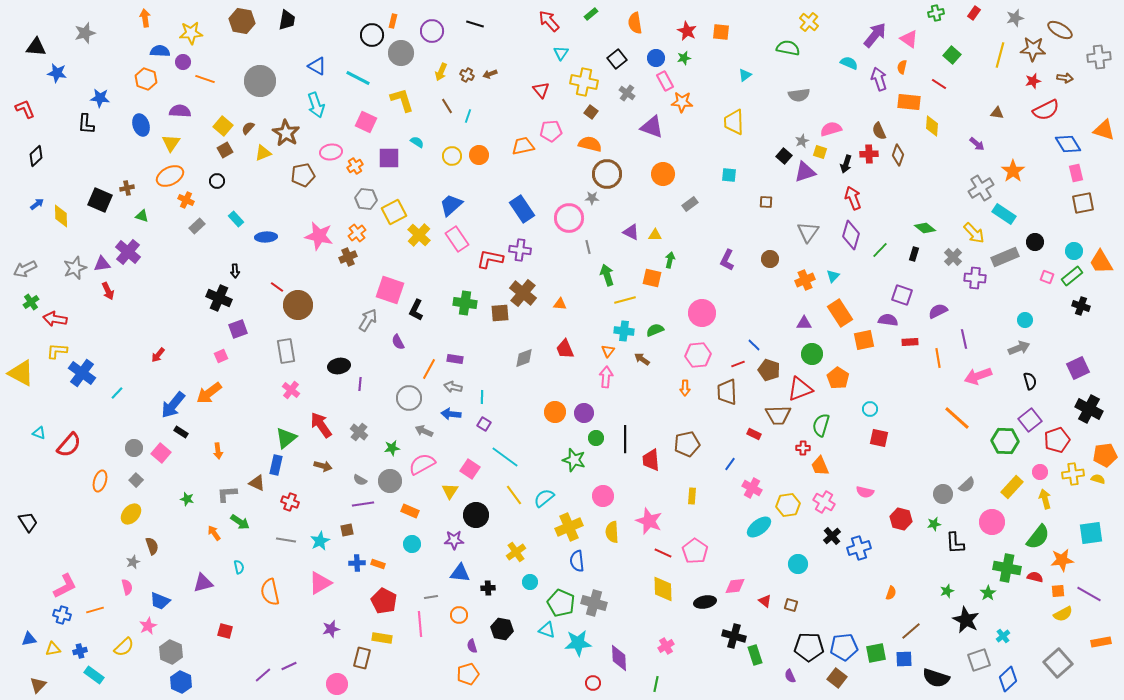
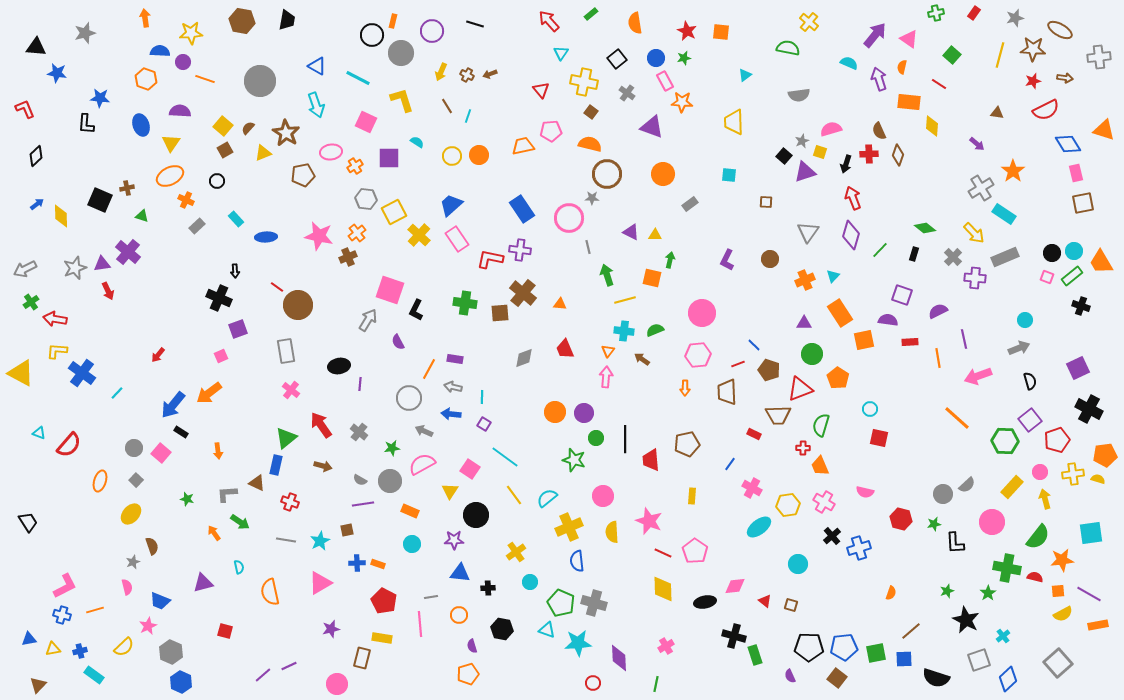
black circle at (1035, 242): moved 17 px right, 11 px down
cyan semicircle at (544, 498): moved 3 px right
orange rectangle at (1101, 642): moved 3 px left, 17 px up
